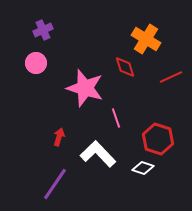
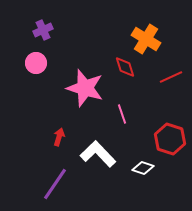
pink line: moved 6 px right, 4 px up
red hexagon: moved 12 px right
